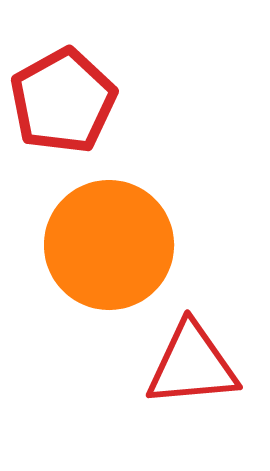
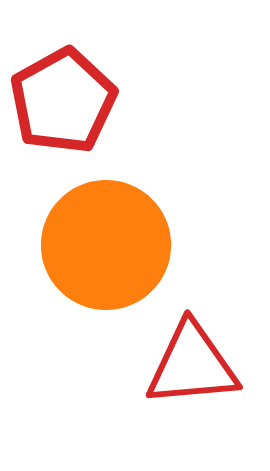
orange circle: moved 3 px left
